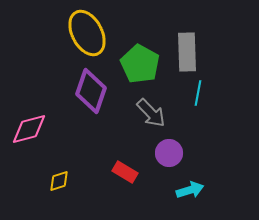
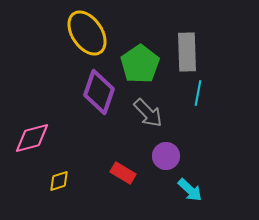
yellow ellipse: rotated 6 degrees counterclockwise
green pentagon: rotated 9 degrees clockwise
purple diamond: moved 8 px right, 1 px down
gray arrow: moved 3 px left
pink diamond: moved 3 px right, 9 px down
purple circle: moved 3 px left, 3 px down
red rectangle: moved 2 px left, 1 px down
cyan arrow: rotated 60 degrees clockwise
